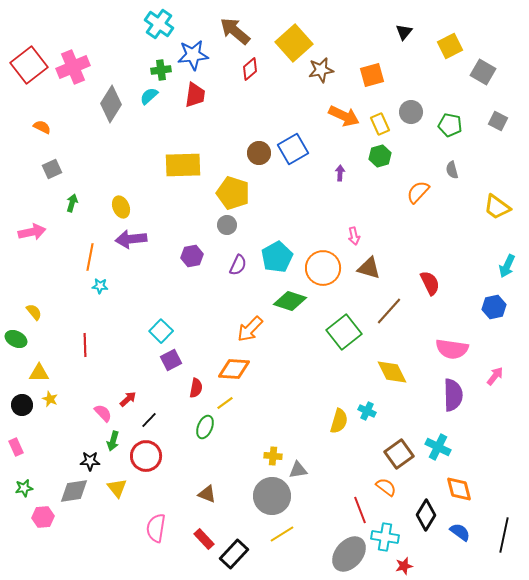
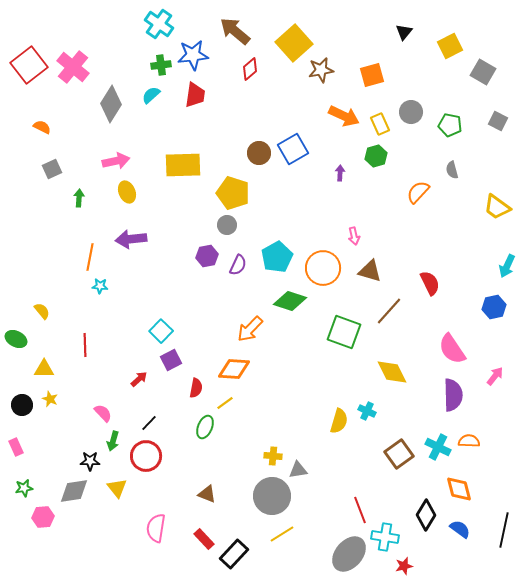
pink cross at (73, 67): rotated 28 degrees counterclockwise
green cross at (161, 70): moved 5 px up
cyan semicircle at (149, 96): moved 2 px right, 1 px up
green hexagon at (380, 156): moved 4 px left
green arrow at (72, 203): moved 7 px right, 5 px up; rotated 12 degrees counterclockwise
yellow ellipse at (121, 207): moved 6 px right, 15 px up
pink arrow at (32, 232): moved 84 px right, 71 px up
purple hexagon at (192, 256): moved 15 px right
brown triangle at (369, 268): moved 1 px right, 3 px down
yellow semicircle at (34, 312): moved 8 px right, 1 px up
green square at (344, 332): rotated 32 degrees counterclockwise
pink semicircle at (452, 349): rotated 48 degrees clockwise
yellow triangle at (39, 373): moved 5 px right, 4 px up
red arrow at (128, 399): moved 11 px right, 20 px up
black line at (149, 420): moved 3 px down
orange semicircle at (386, 487): moved 83 px right, 46 px up; rotated 35 degrees counterclockwise
blue semicircle at (460, 532): moved 3 px up
black line at (504, 535): moved 5 px up
